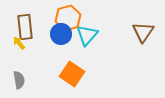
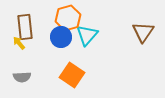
blue circle: moved 3 px down
orange square: moved 1 px down
gray semicircle: moved 3 px right, 3 px up; rotated 96 degrees clockwise
